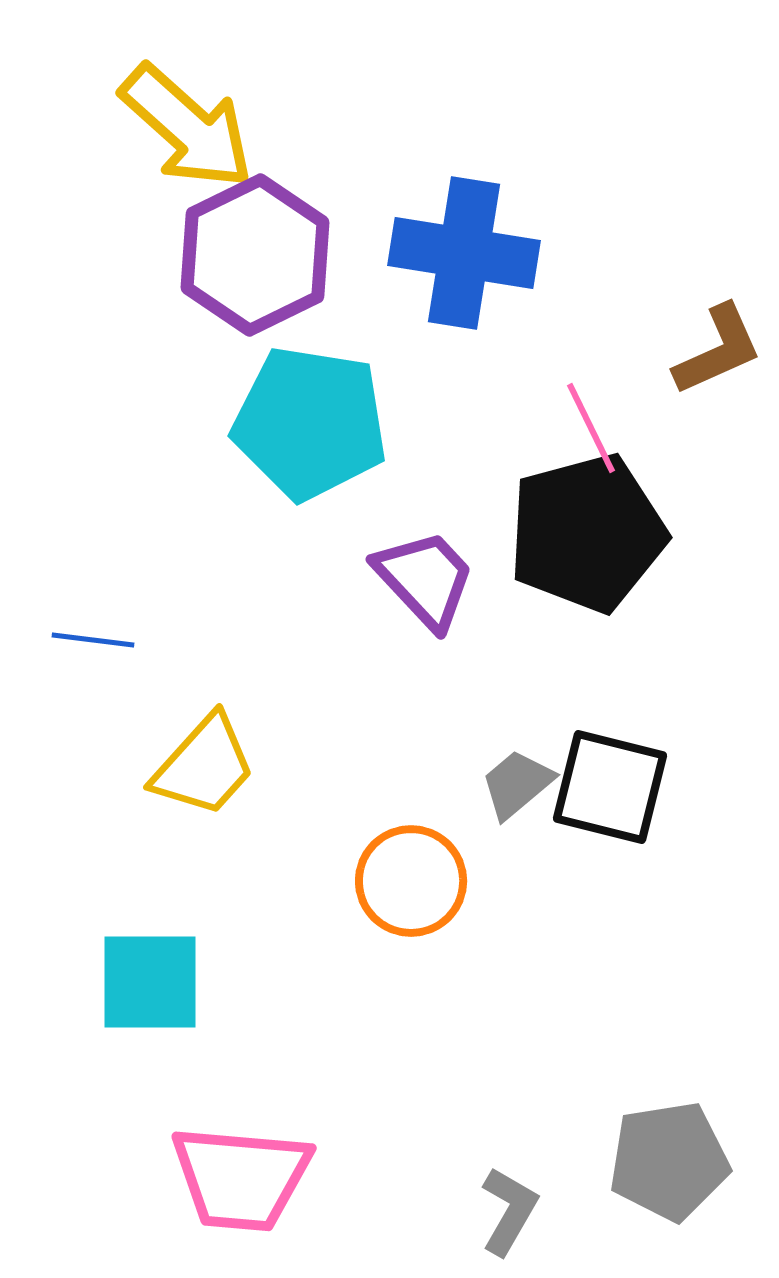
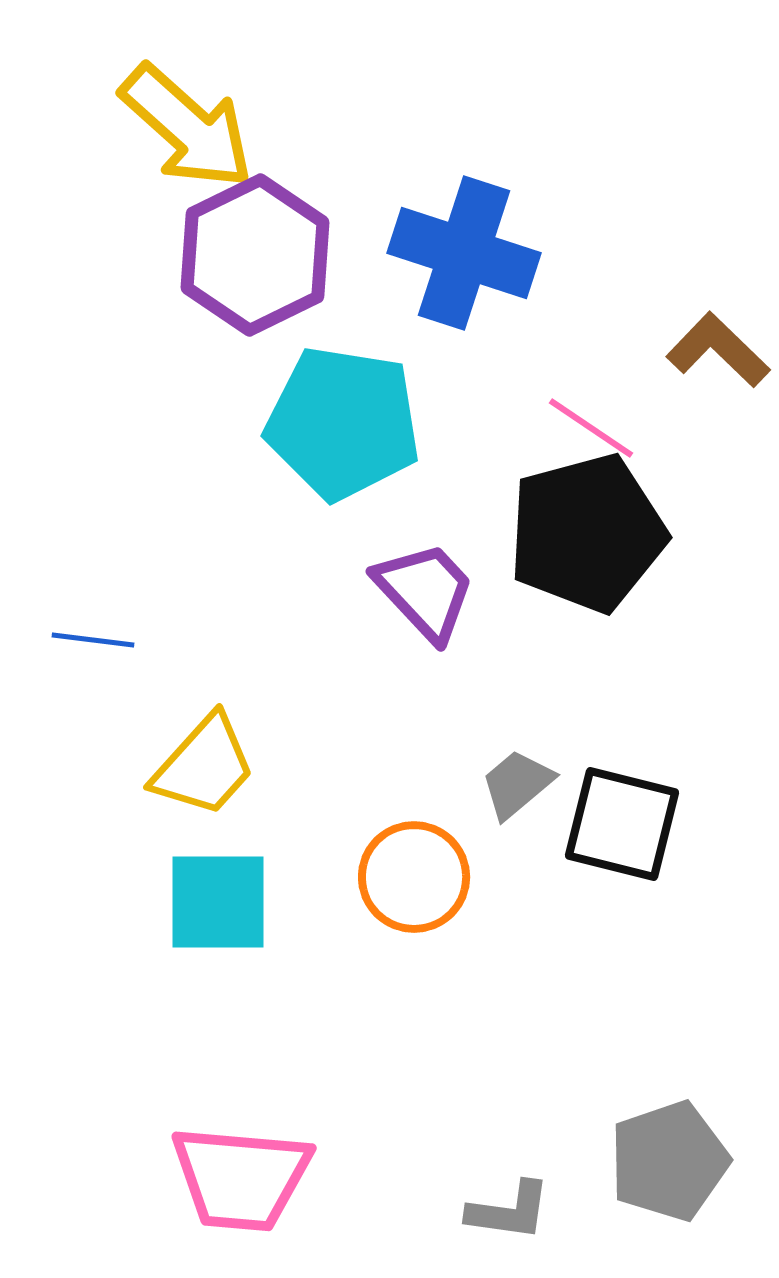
blue cross: rotated 9 degrees clockwise
brown L-shape: rotated 112 degrees counterclockwise
cyan pentagon: moved 33 px right
pink line: rotated 30 degrees counterclockwise
purple trapezoid: moved 12 px down
black square: moved 12 px right, 37 px down
orange circle: moved 3 px right, 4 px up
cyan square: moved 68 px right, 80 px up
gray pentagon: rotated 10 degrees counterclockwise
gray L-shape: rotated 68 degrees clockwise
